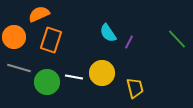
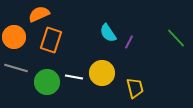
green line: moved 1 px left, 1 px up
gray line: moved 3 px left
